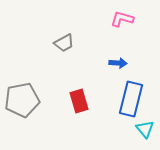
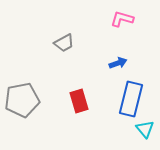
blue arrow: rotated 24 degrees counterclockwise
